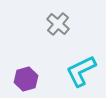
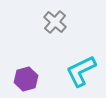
gray cross: moved 3 px left, 2 px up
